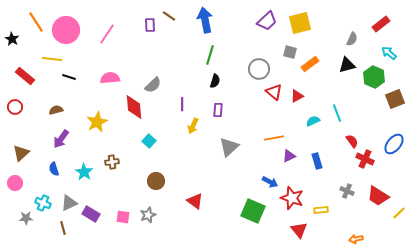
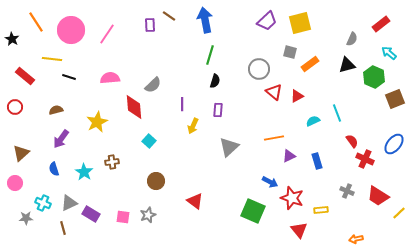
pink circle at (66, 30): moved 5 px right
